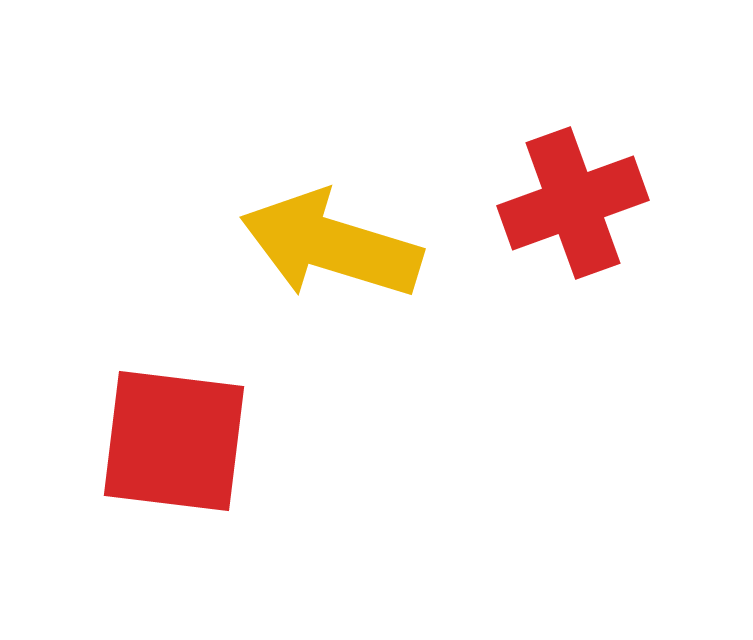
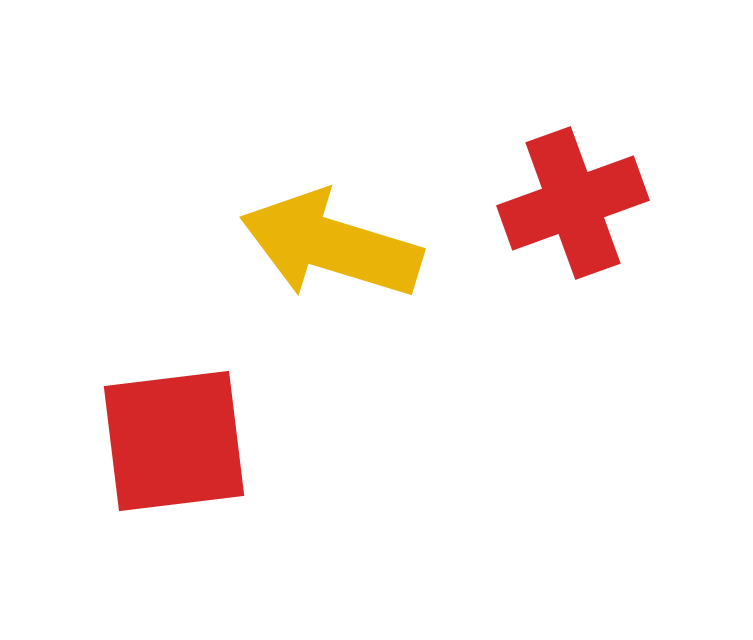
red square: rotated 14 degrees counterclockwise
